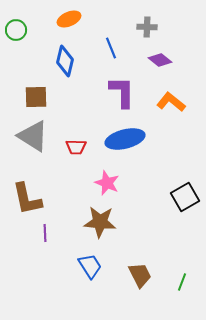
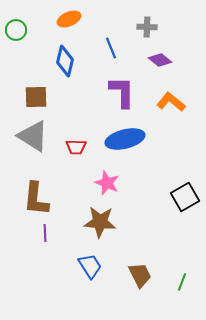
brown L-shape: moved 9 px right; rotated 18 degrees clockwise
